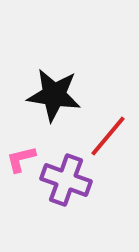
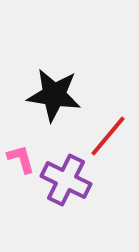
pink L-shape: rotated 88 degrees clockwise
purple cross: rotated 6 degrees clockwise
